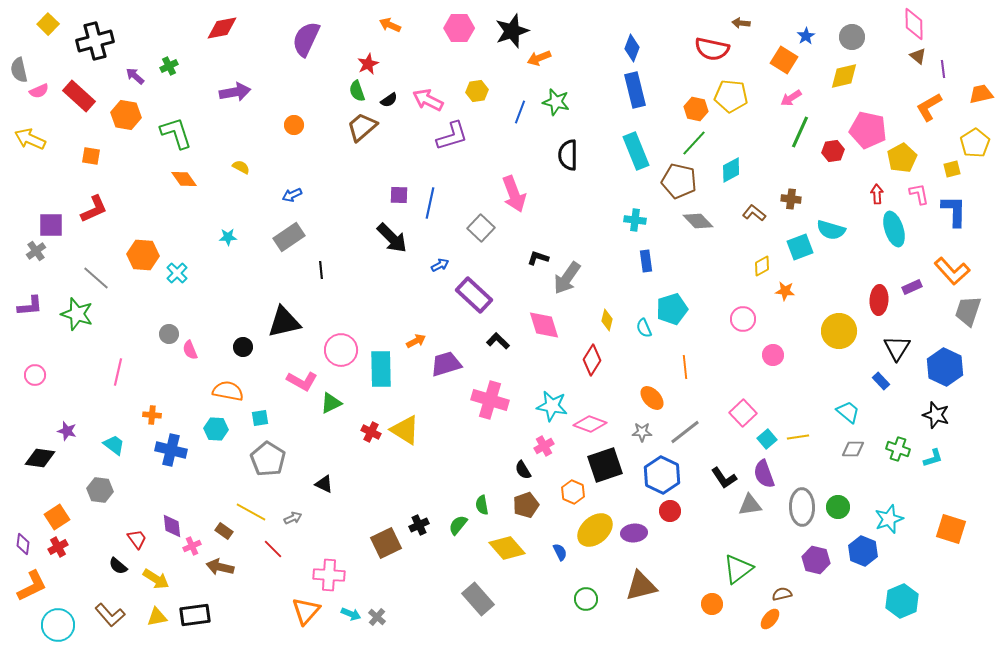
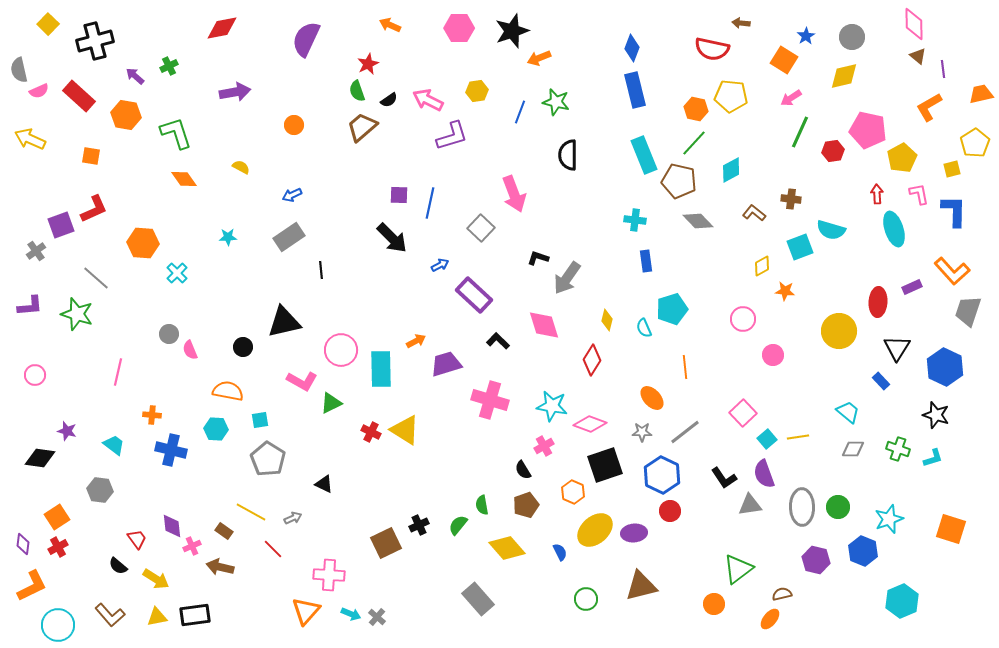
cyan rectangle at (636, 151): moved 8 px right, 4 px down
purple square at (51, 225): moved 10 px right; rotated 20 degrees counterclockwise
orange hexagon at (143, 255): moved 12 px up
red ellipse at (879, 300): moved 1 px left, 2 px down
cyan square at (260, 418): moved 2 px down
orange circle at (712, 604): moved 2 px right
